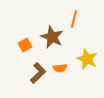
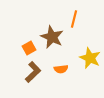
orange square: moved 4 px right, 3 px down
yellow star: moved 3 px right, 1 px up
orange semicircle: moved 1 px right, 1 px down
brown L-shape: moved 5 px left, 1 px up
